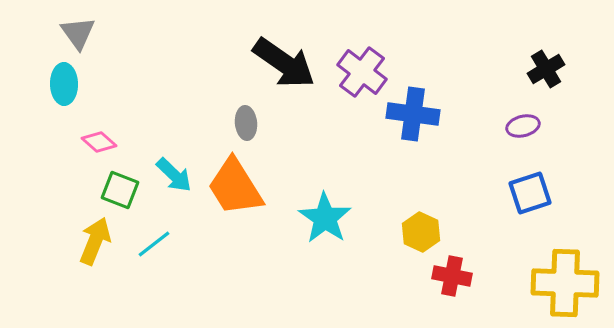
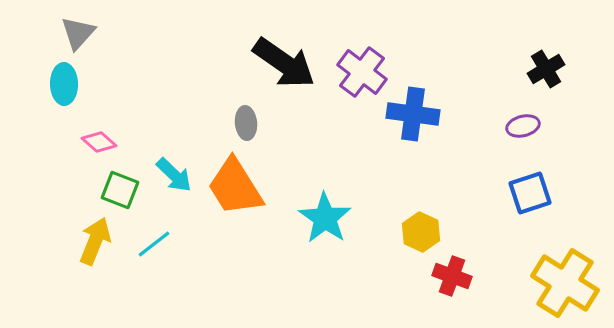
gray triangle: rotated 18 degrees clockwise
red cross: rotated 9 degrees clockwise
yellow cross: rotated 30 degrees clockwise
